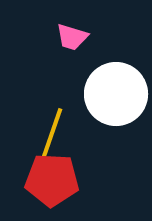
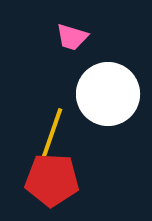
white circle: moved 8 px left
